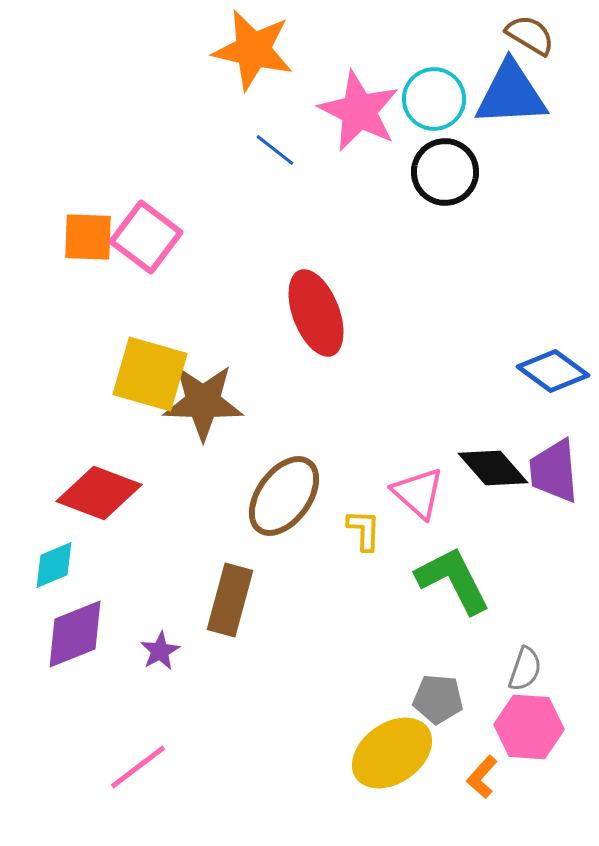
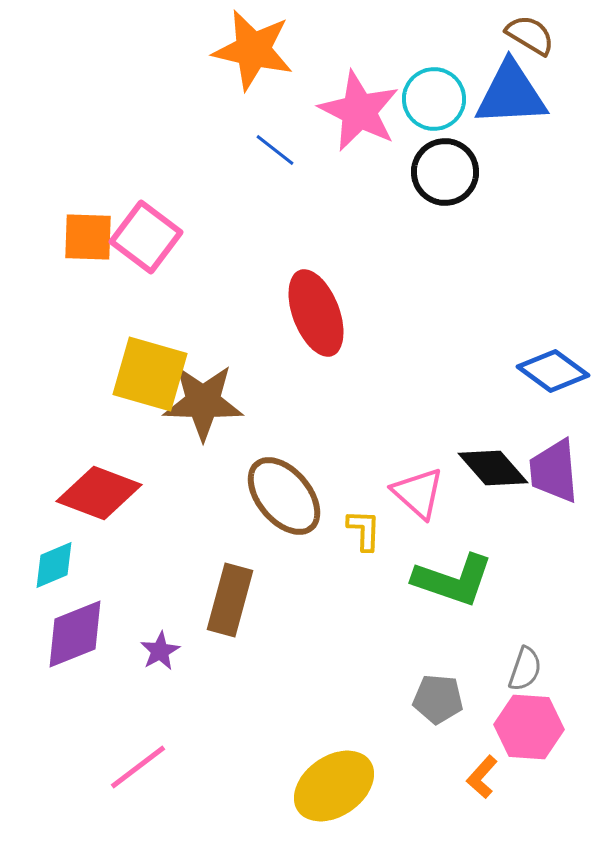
brown ellipse: rotated 76 degrees counterclockwise
green L-shape: rotated 136 degrees clockwise
yellow ellipse: moved 58 px left, 33 px down
